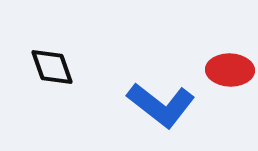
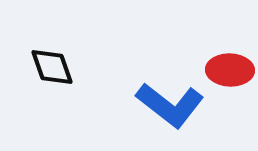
blue L-shape: moved 9 px right
